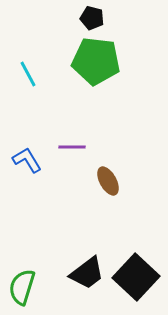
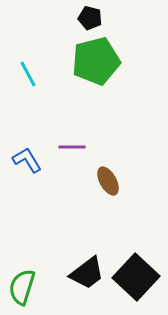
black pentagon: moved 2 px left
green pentagon: rotated 21 degrees counterclockwise
